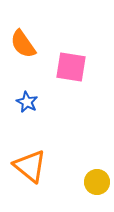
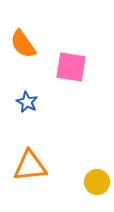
orange triangle: rotated 45 degrees counterclockwise
